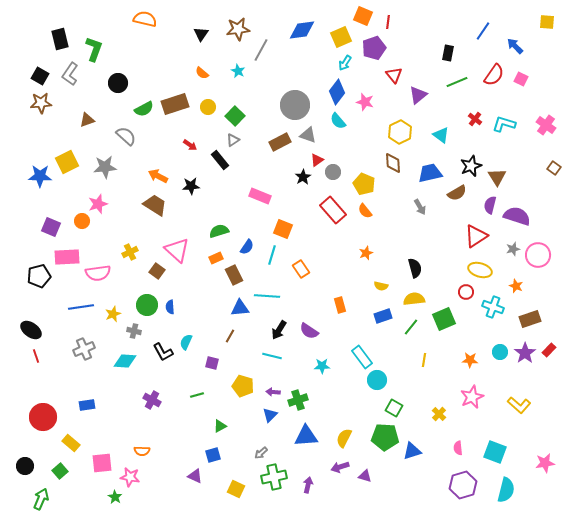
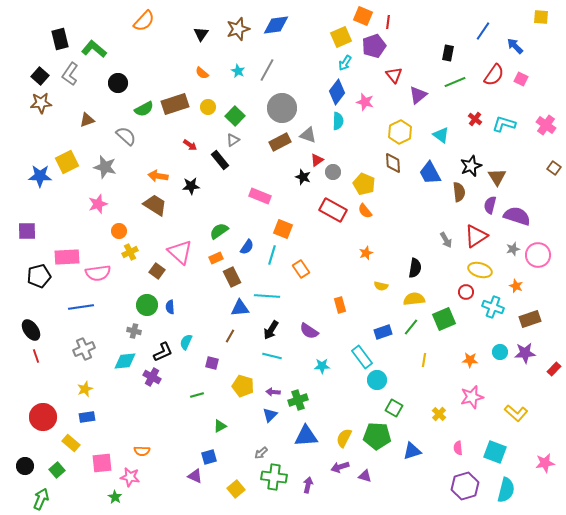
orange semicircle at (145, 19): moved 1 px left, 2 px down; rotated 120 degrees clockwise
yellow square at (547, 22): moved 6 px left, 5 px up
brown star at (238, 29): rotated 10 degrees counterclockwise
blue diamond at (302, 30): moved 26 px left, 5 px up
purple pentagon at (374, 48): moved 2 px up
green L-shape at (94, 49): rotated 70 degrees counterclockwise
gray line at (261, 50): moved 6 px right, 20 px down
black square at (40, 76): rotated 12 degrees clockwise
green line at (457, 82): moved 2 px left
gray circle at (295, 105): moved 13 px left, 3 px down
cyan semicircle at (338, 121): rotated 138 degrees counterclockwise
gray star at (105, 167): rotated 20 degrees clockwise
blue trapezoid at (430, 173): rotated 105 degrees counterclockwise
orange arrow at (158, 176): rotated 18 degrees counterclockwise
black star at (303, 177): rotated 21 degrees counterclockwise
brown semicircle at (457, 193): moved 2 px right, 1 px up; rotated 66 degrees counterclockwise
gray arrow at (420, 207): moved 26 px right, 33 px down
red rectangle at (333, 210): rotated 20 degrees counterclockwise
orange circle at (82, 221): moved 37 px right, 10 px down
purple square at (51, 227): moved 24 px left, 4 px down; rotated 24 degrees counterclockwise
green semicircle at (219, 231): rotated 18 degrees counterclockwise
pink triangle at (177, 250): moved 3 px right, 2 px down
black semicircle at (415, 268): rotated 24 degrees clockwise
brown rectangle at (234, 275): moved 2 px left, 2 px down
yellow star at (113, 314): moved 28 px left, 75 px down
blue rectangle at (383, 316): moved 16 px down
black ellipse at (31, 330): rotated 20 degrees clockwise
black arrow at (279, 330): moved 8 px left
red rectangle at (549, 350): moved 5 px right, 19 px down
black L-shape at (163, 352): rotated 85 degrees counterclockwise
purple star at (525, 353): rotated 30 degrees clockwise
cyan diamond at (125, 361): rotated 10 degrees counterclockwise
pink star at (472, 397): rotated 10 degrees clockwise
purple cross at (152, 400): moved 23 px up
blue rectangle at (87, 405): moved 12 px down
yellow L-shape at (519, 405): moved 3 px left, 8 px down
green pentagon at (385, 437): moved 8 px left, 1 px up
blue square at (213, 455): moved 4 px left, 2 px down
green square at (60, 471): moved 3 px left, 1 px up
green cross at (274, 477): rotated 20 degrees clockwise
purple hexagon at (463, 485): moved 2 px right, 1 px down
yellow square at (236, 489): rotated 24 degrees clockwise
